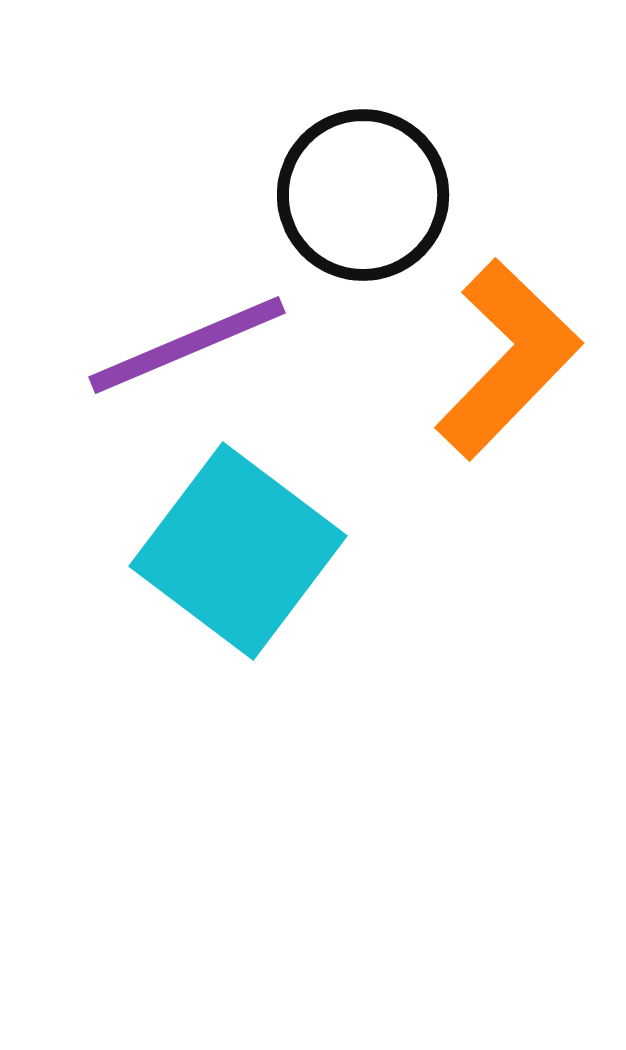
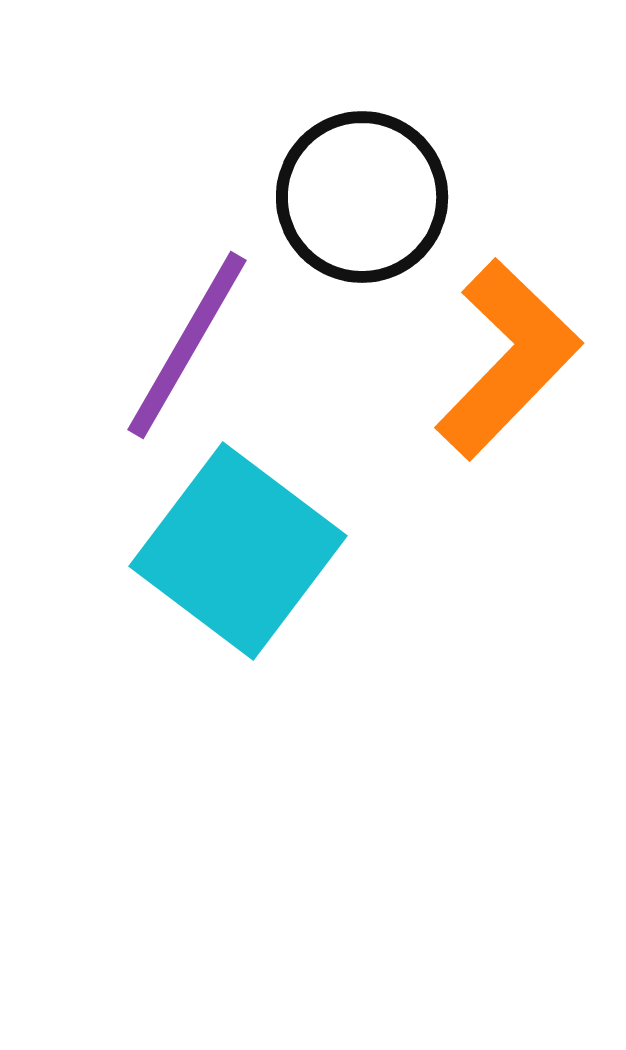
black circle: moved 1 px left, 2 px down
purple line: rotated 37 degrees counterclockwise
